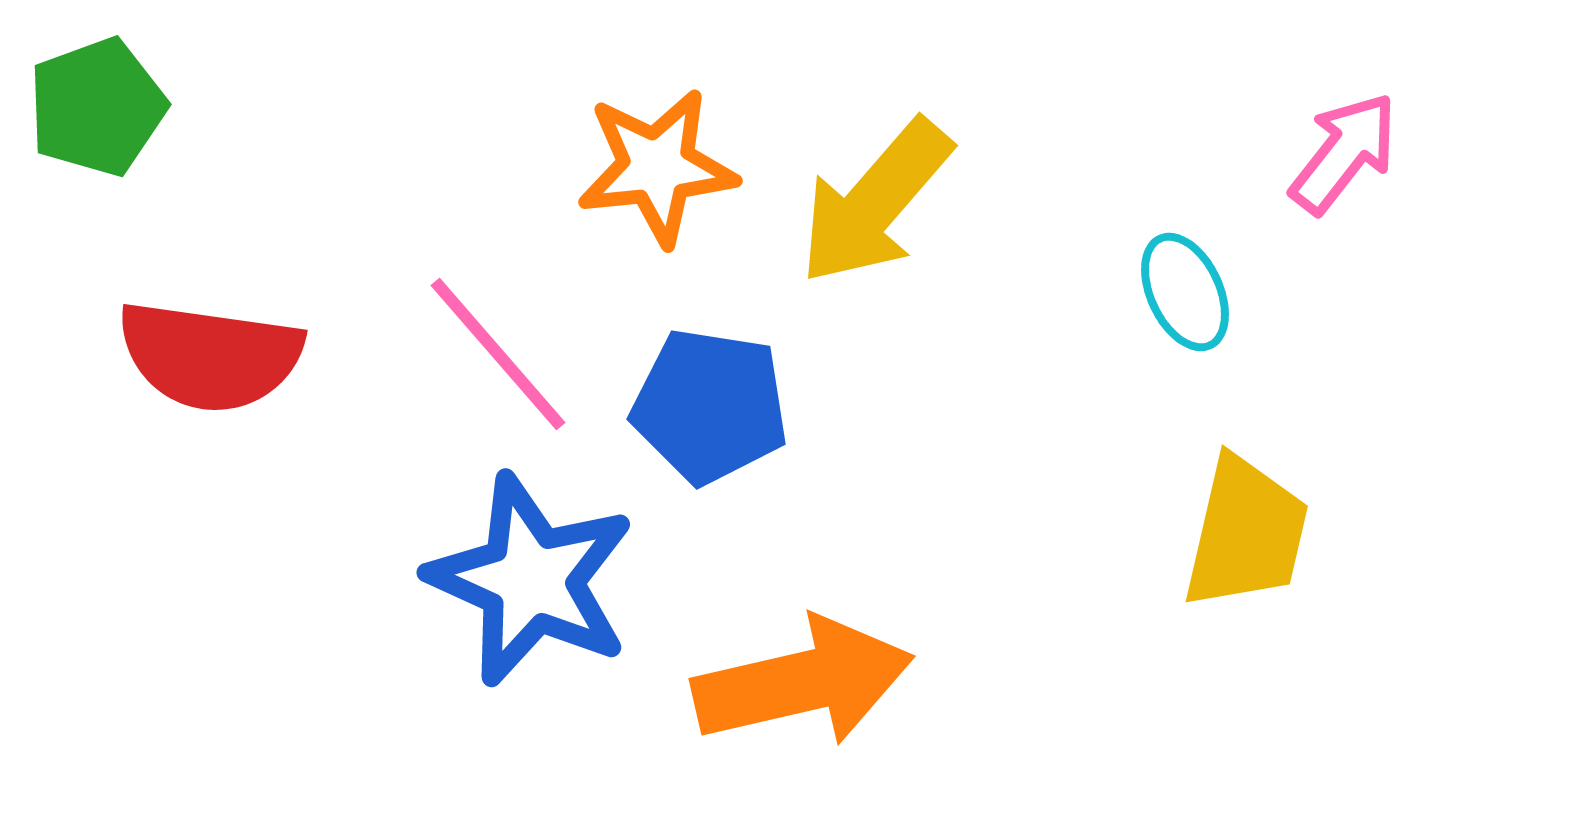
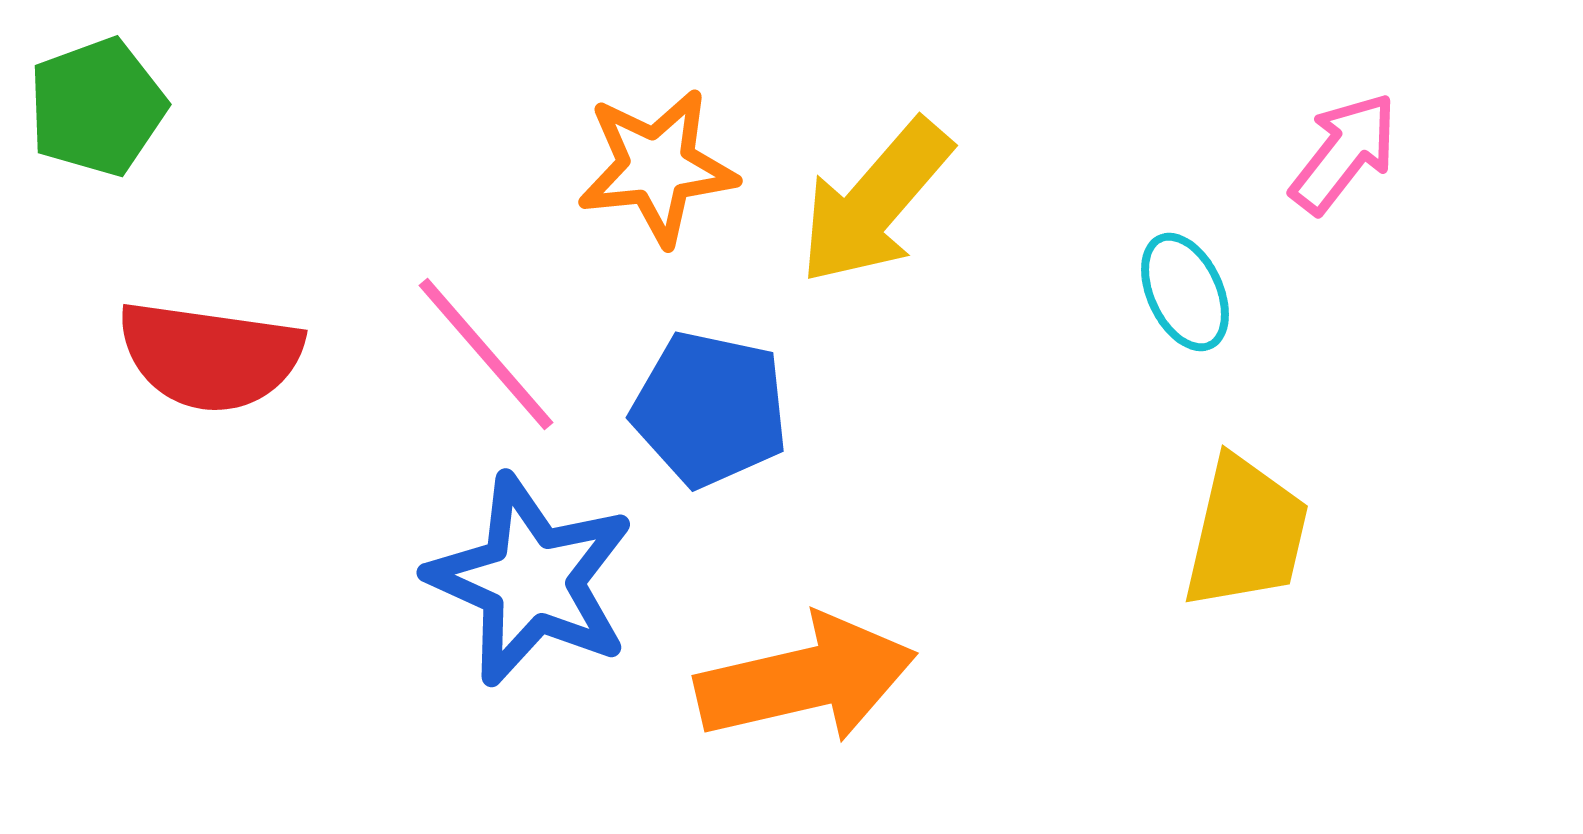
pink line: moved 12 px left
blue pentagon: moved 3 px down; rotated 3 degrees clockwise
orange arrow: moved 3 px right, 3 px up
